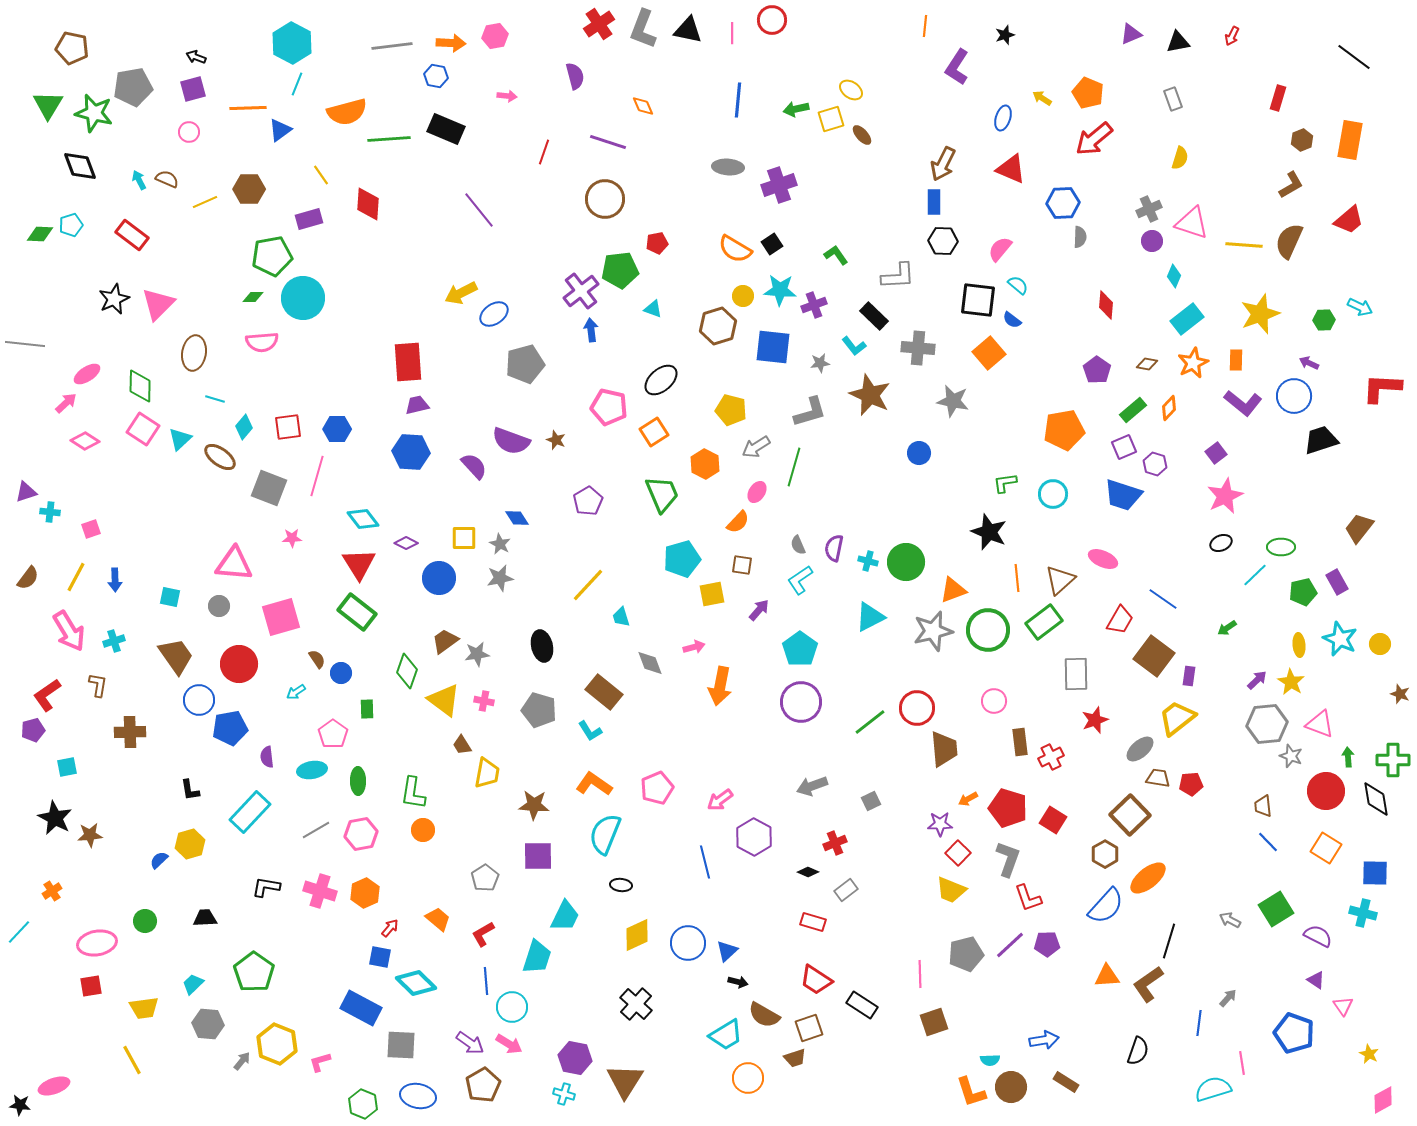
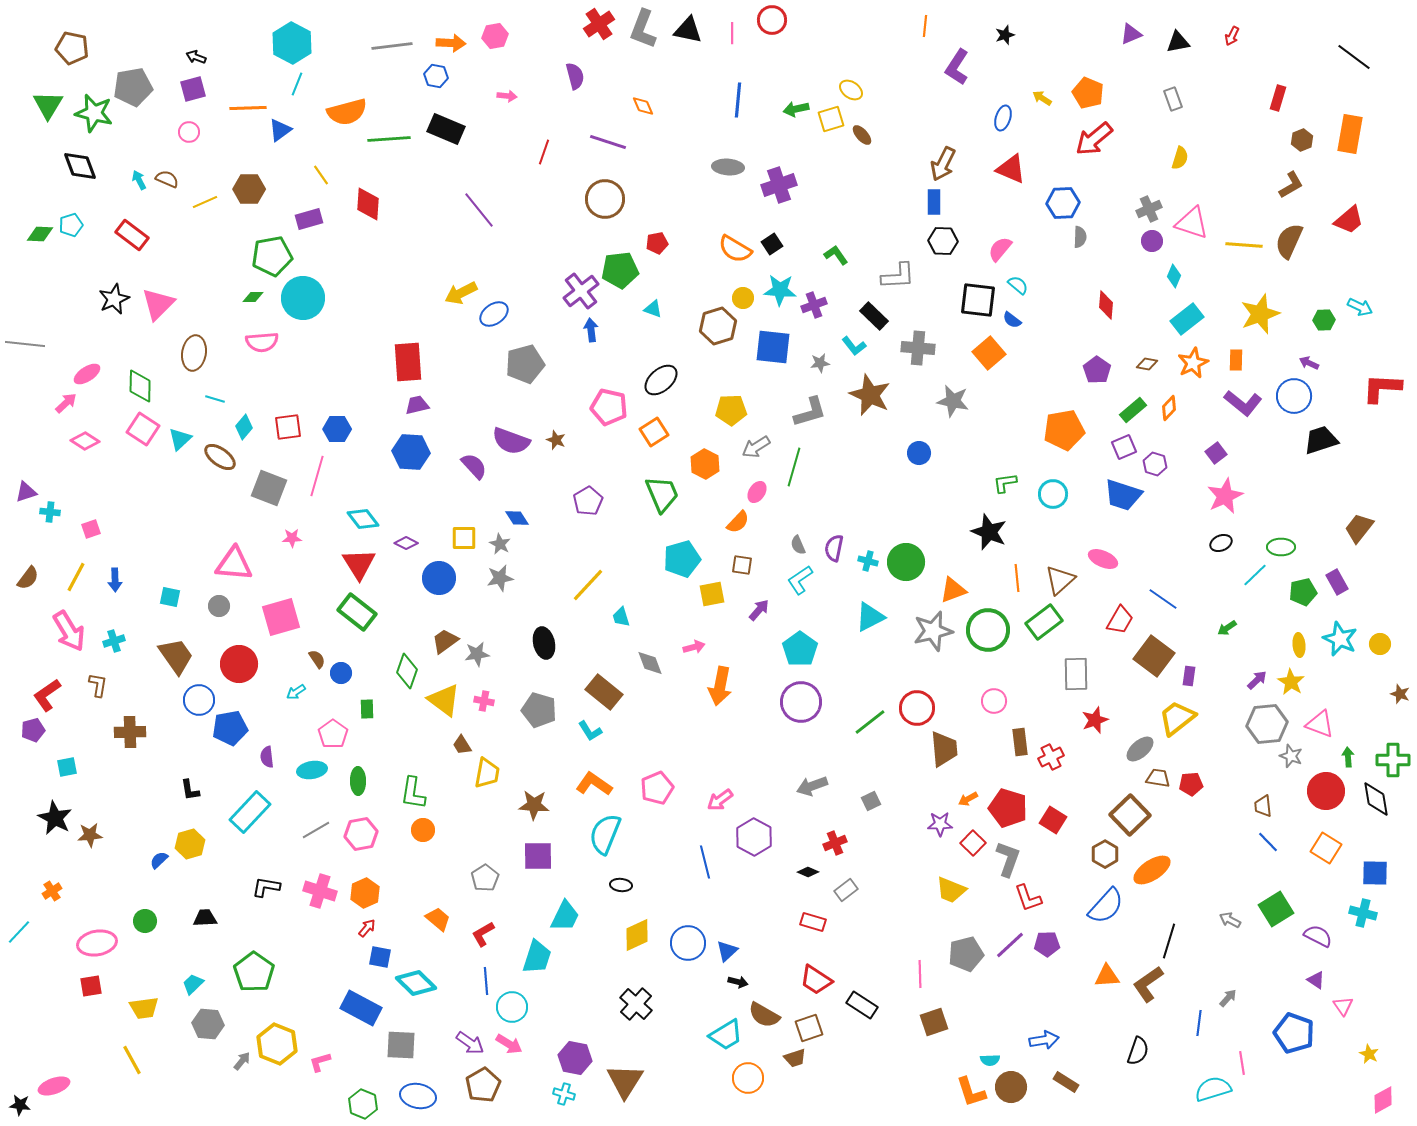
orange rectangle at (1350, 140): moved 6 px up
yellow circle at (743, 296): moved 2 px down
yellow pentagon at (731, 410): rotated 16 degrees counterclockwise
black ellipse at (542, 646): moved 2 px right, 3 px up
red square at (958, 853): moved 15 px right, 10 px up
orange ellipse at (1148, 878): moved 4 px right, 8 px up; rotated 6 degrees clockwise
red arrow at (390, 928): moved 23 px left
